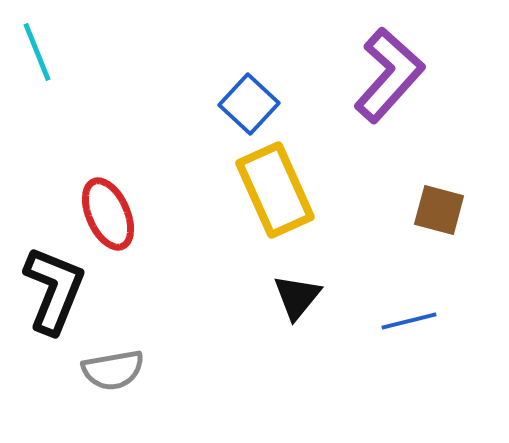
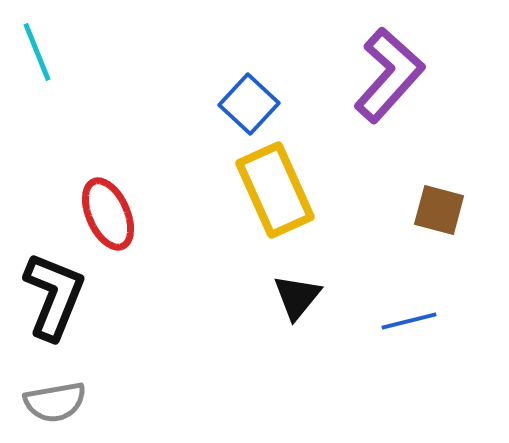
black L-shape: moved 6 px down
gray semicircle: moved 58 px left, 32 px down
